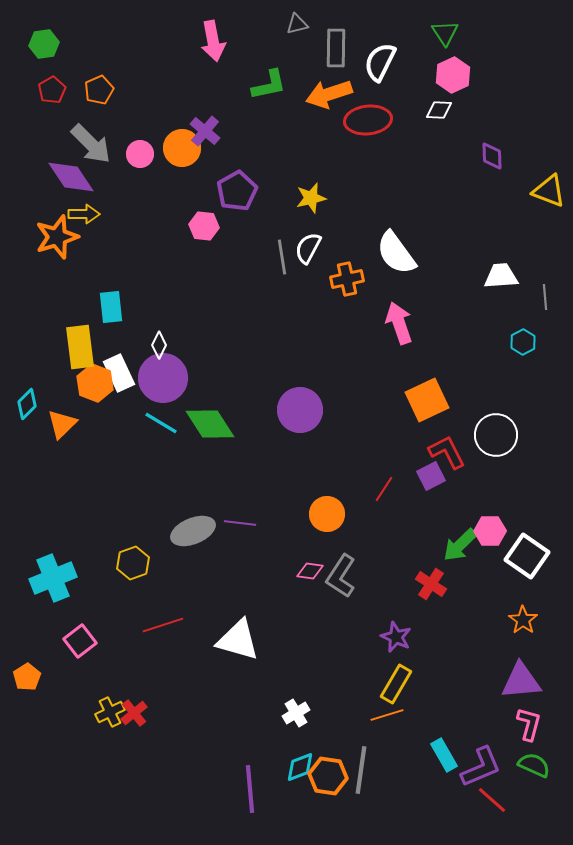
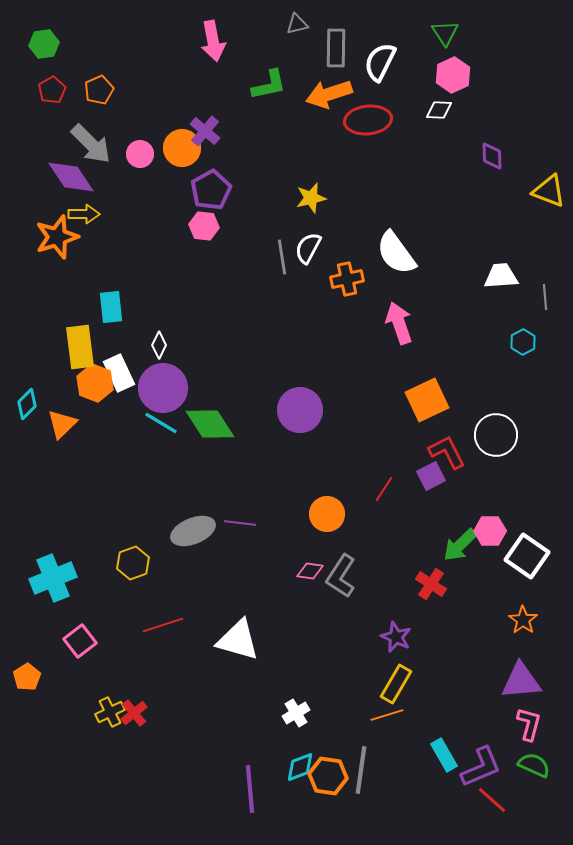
purple pentagon at (237, 191): moved 26 px left, 1 px up
purple circle at (163, 378): moved 10 px down
